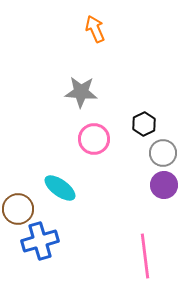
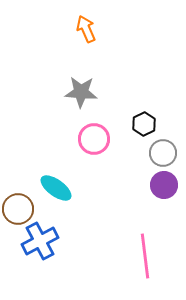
orange arrow: moved 9 px left
cyan ellipse: moved 4 px left
blue cross: rotated 12 degrees counterclockwise
